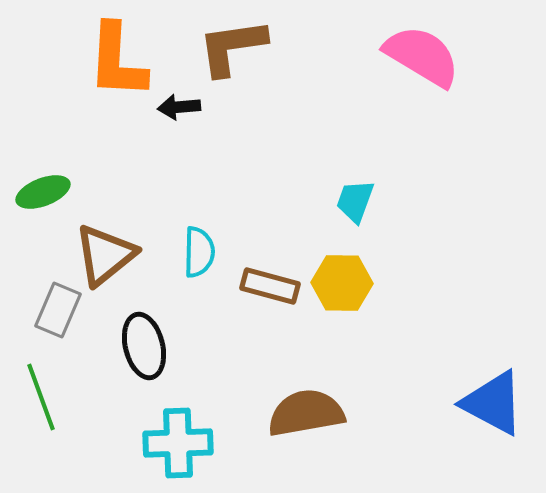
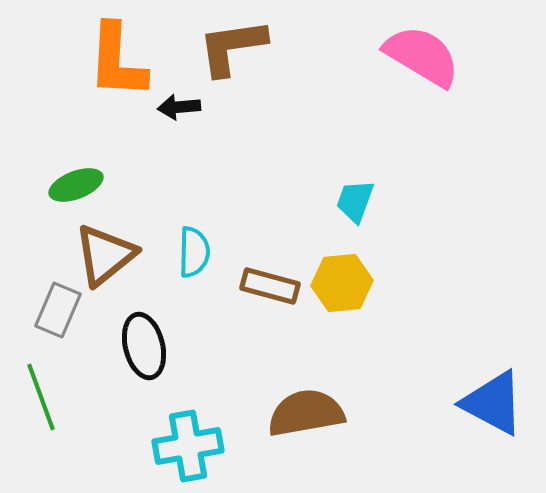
green ellipse: moved 33 px right, 7 px up
cyan semicircle: moved 5 px left
yellow hexagon: rotated 6 degrees counterclockwise
cyan cross: moved 10 px right, 3 px down; rotated 8 degrees counterclockwise
